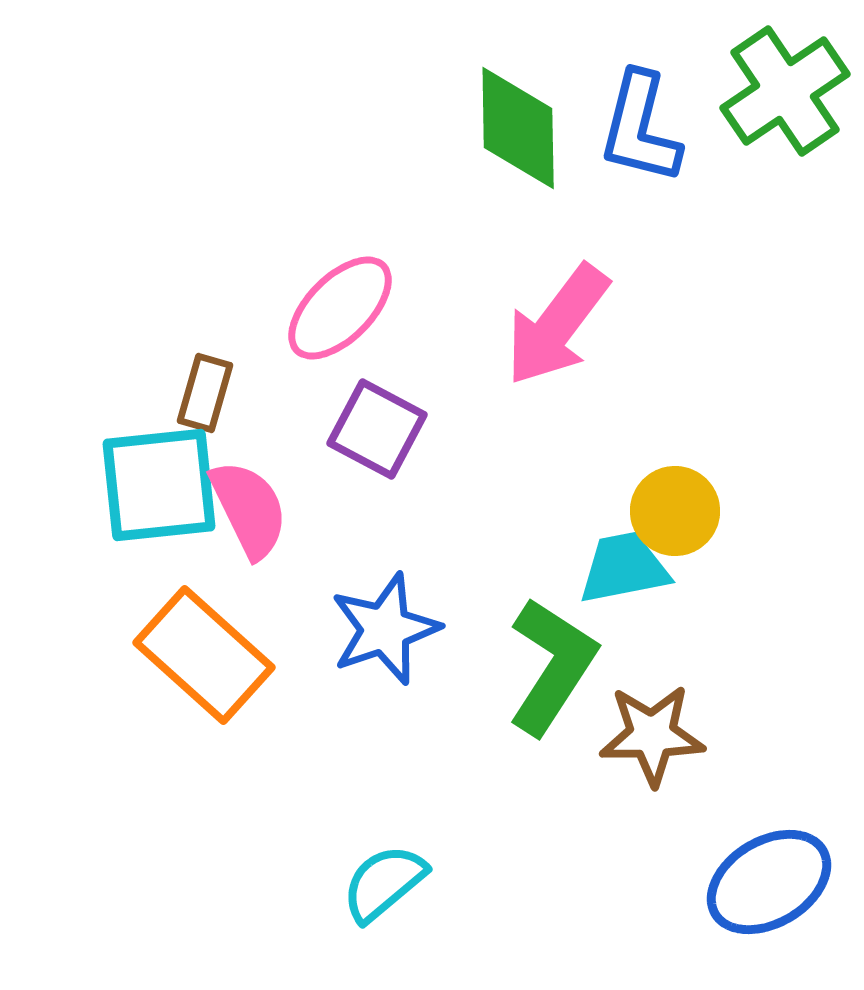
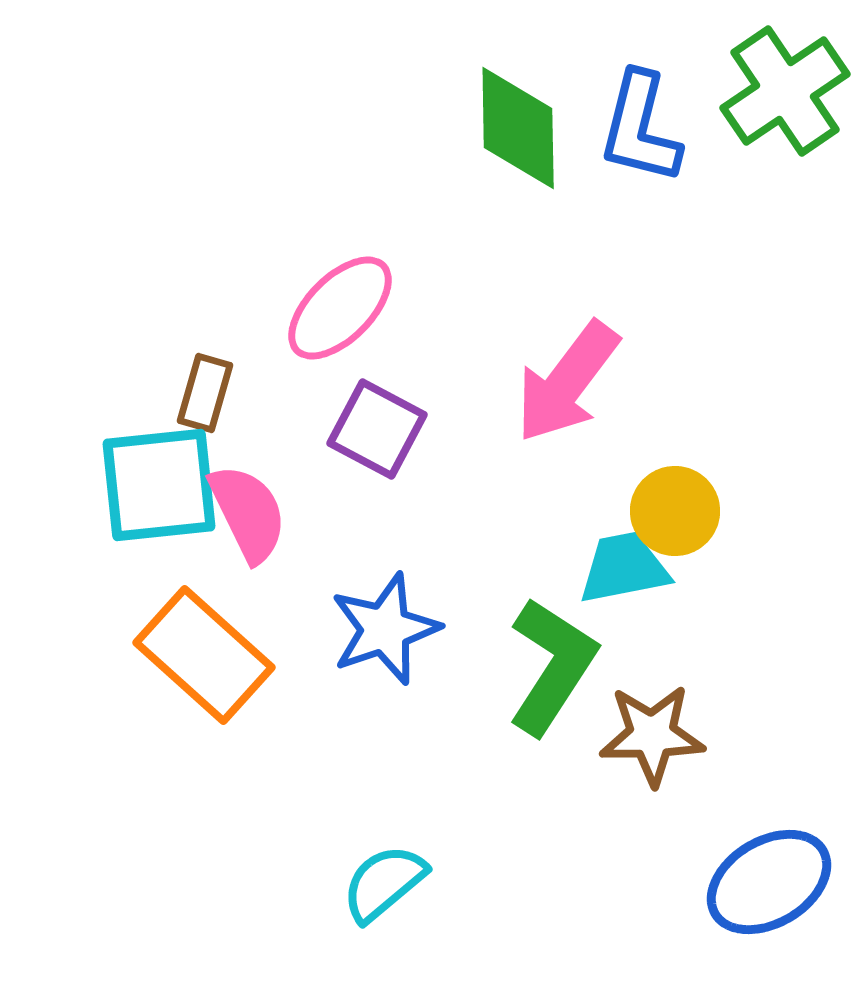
pink arrow: moved 10 px right, 57 px down
pink semicircle: moved 1 px left, 4 px down
